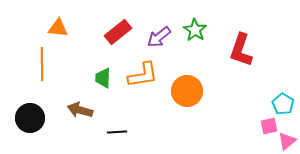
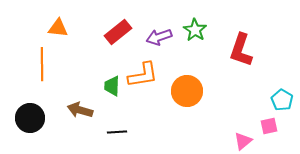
purple arrow: rotated 20 degrees clockwise
green trapezoid: moved 9 px right, 8 px down
cyan pentagon: moved 1 px left, 4 px up
pink triangle: moved 44 px left
